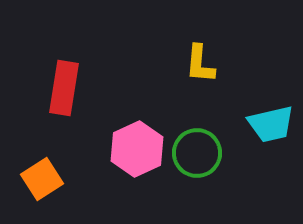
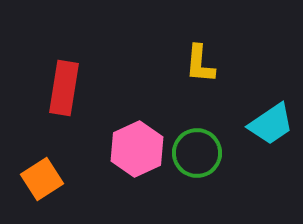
cyan trapezoid: rotated 21 degrees counterclockwise
